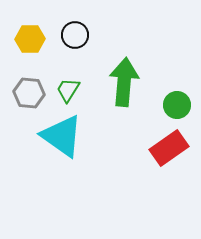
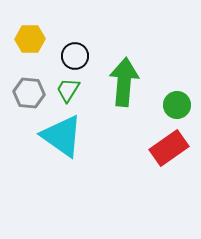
black circle: moved 21 px down
